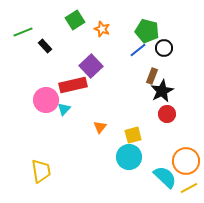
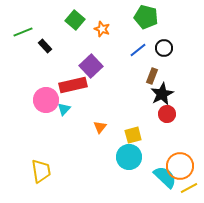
green square: rotated 18 degrees counterclockwise
green pentagon: moved 1 px left, 14 px up
black star: moved 3 px down
orange circle: moved 6 px left, 5 px down
